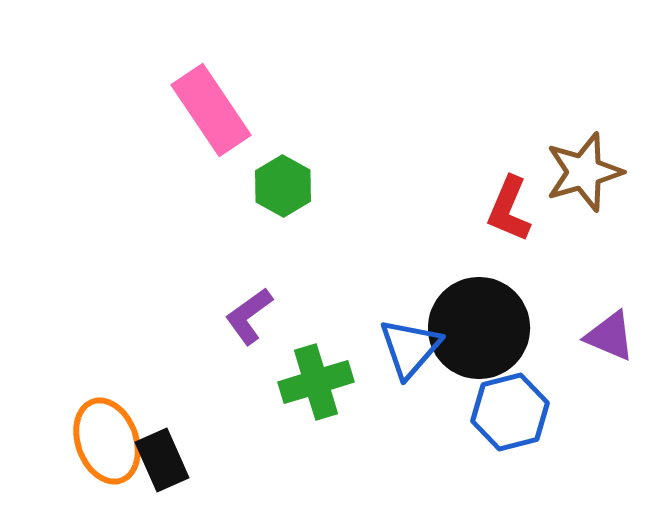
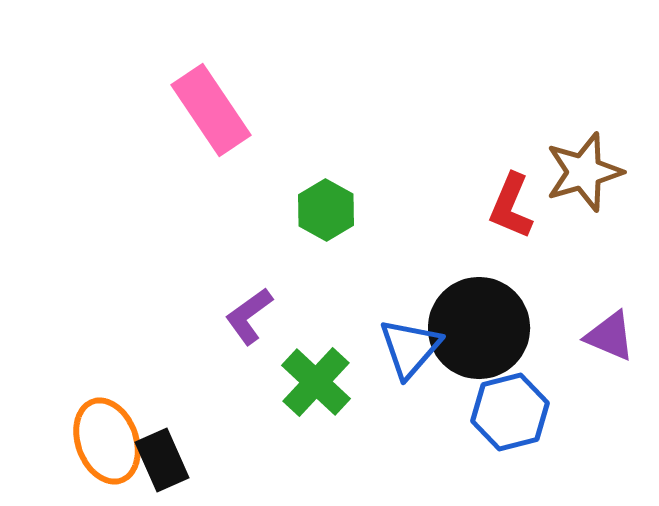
green hexagon: moved 43 px right, 24 px down
red L-shape: moved 2 px right, 3 px up
green cross: rotated 30 degrees counterclockwise
